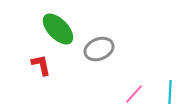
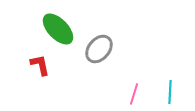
gray ellipse: rotated 28 degrees counterclockwise
red L-shape: moved 1 px left
pink line: rotated 25 degrees counterclockwise
